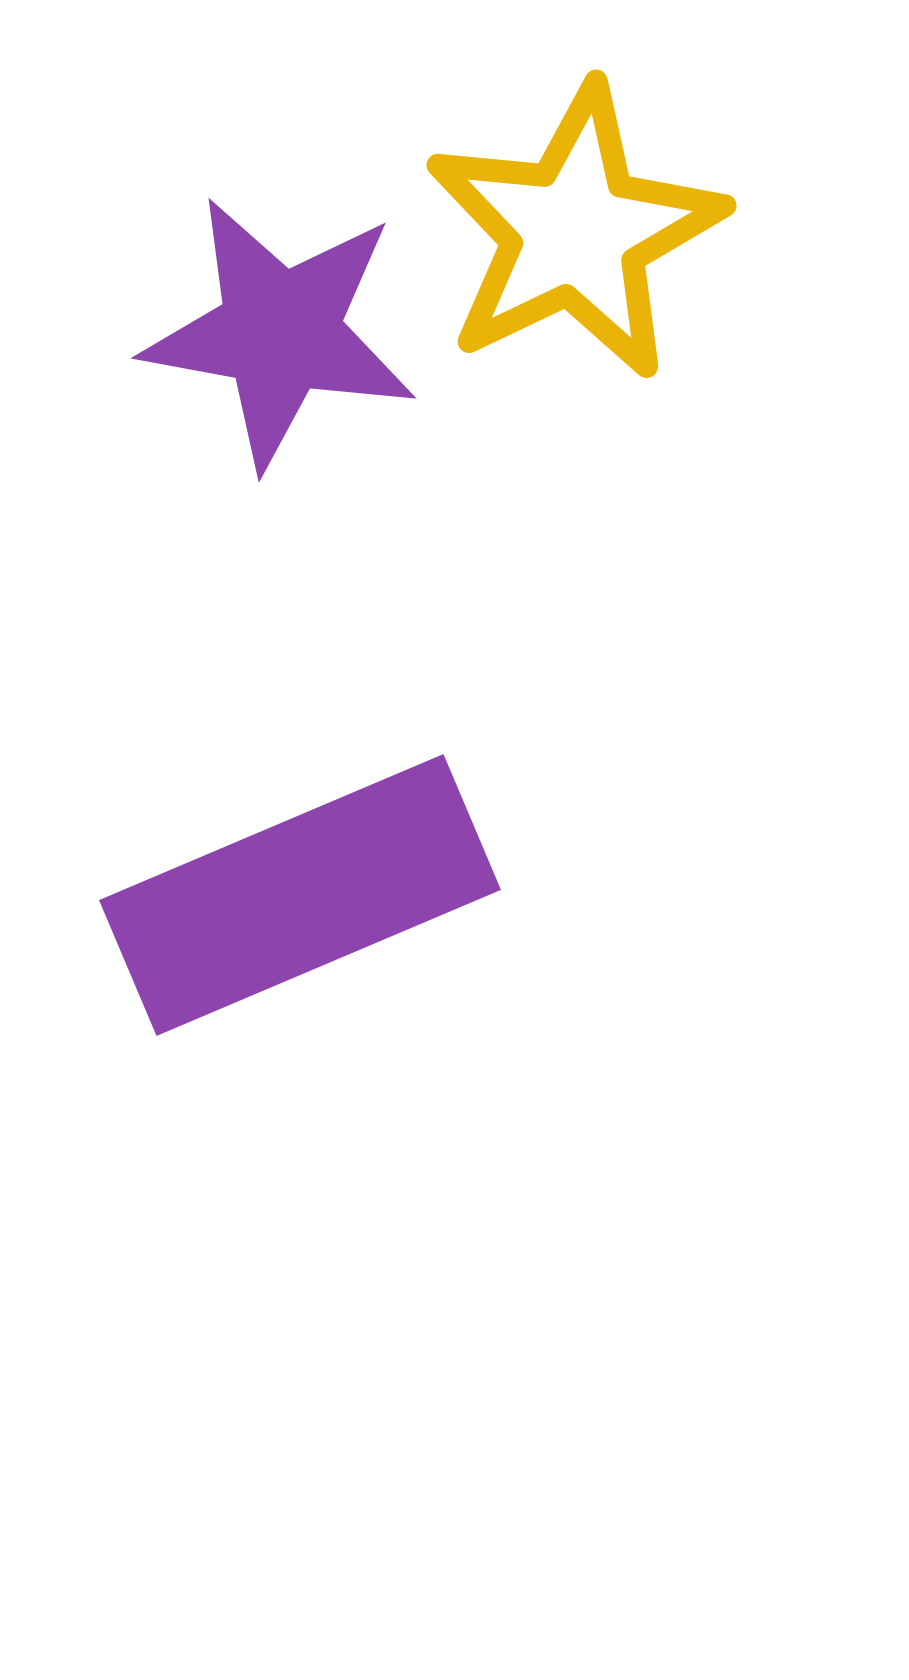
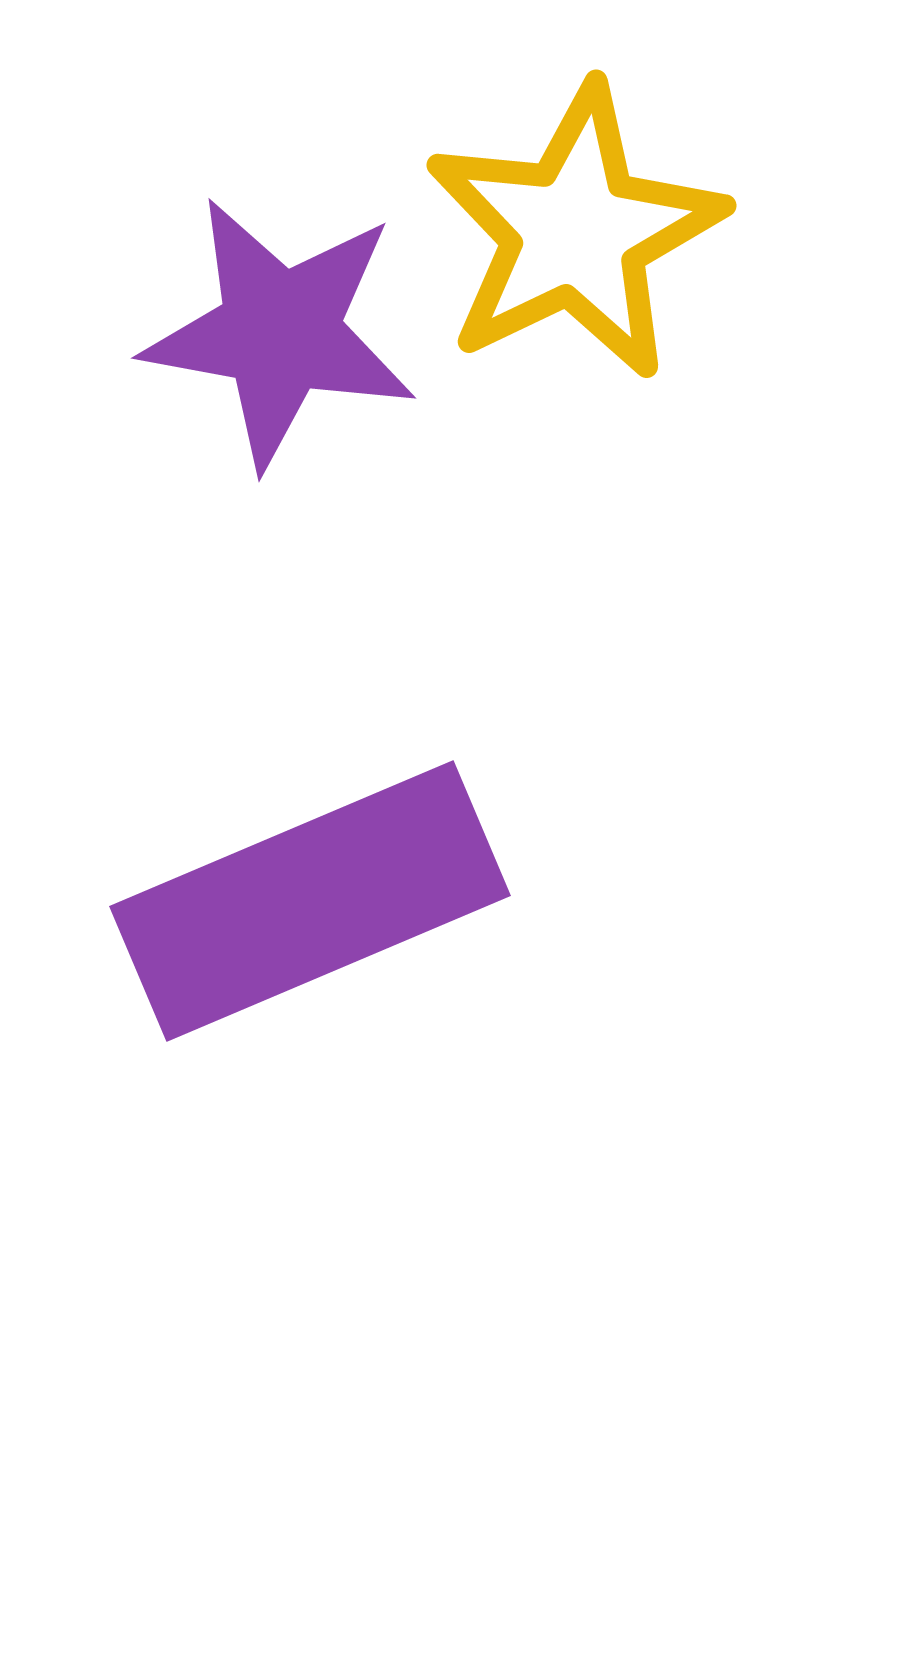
purple rectangle: moved 10 px right, 6 px down
